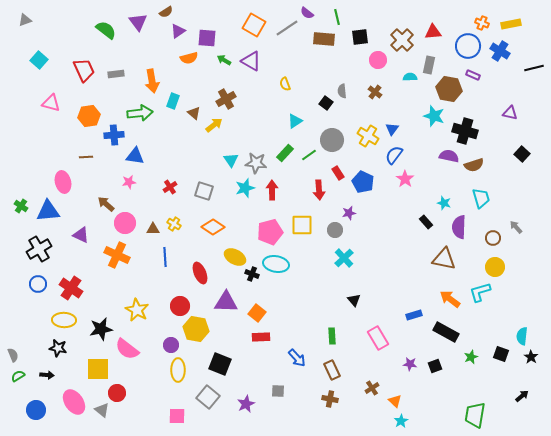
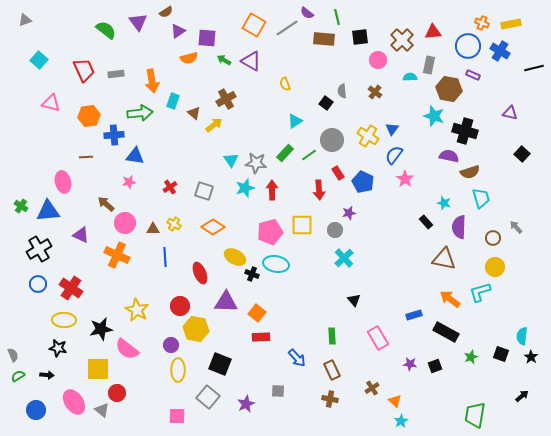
brown semicircle at (474, 165): moved 4 px left, 7 px down
